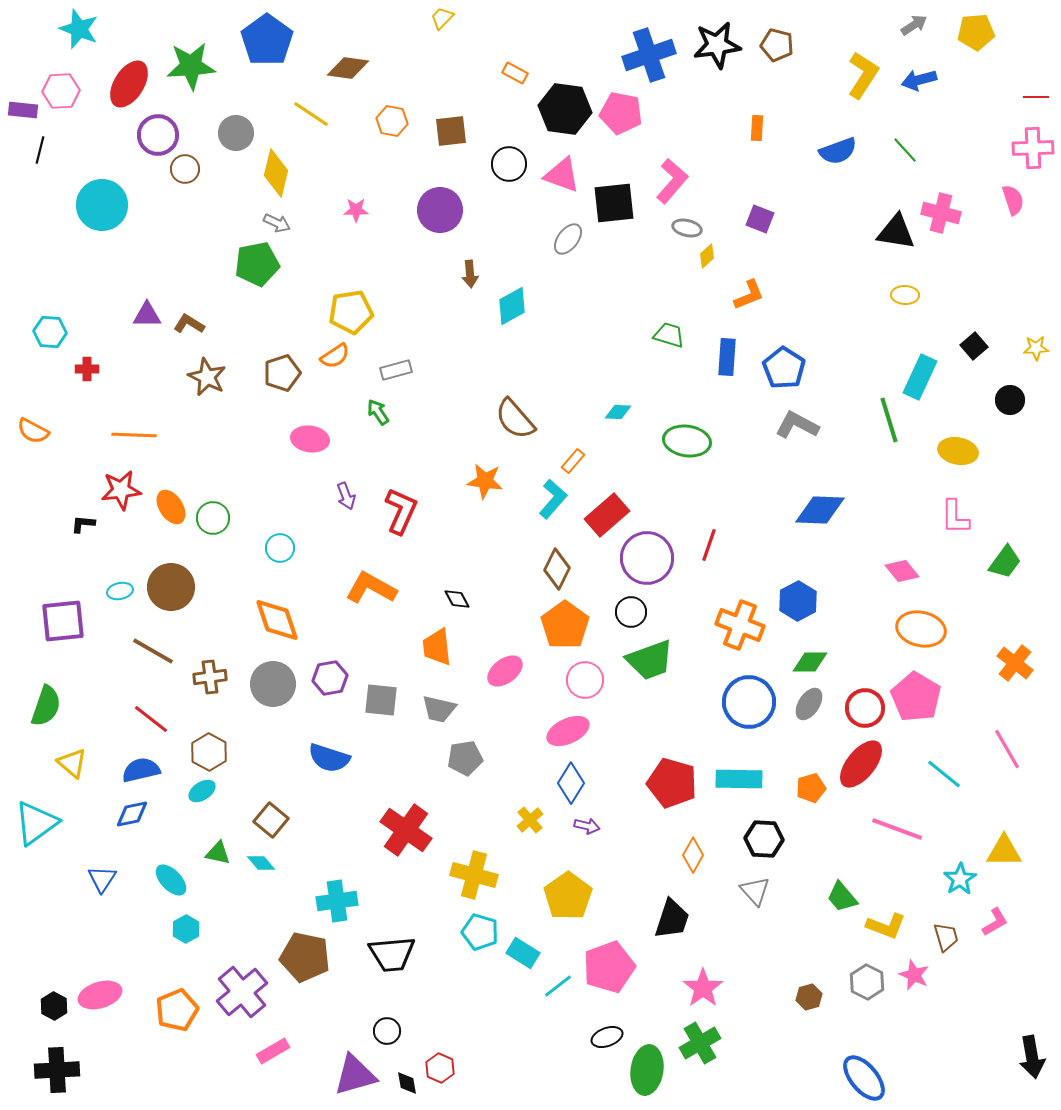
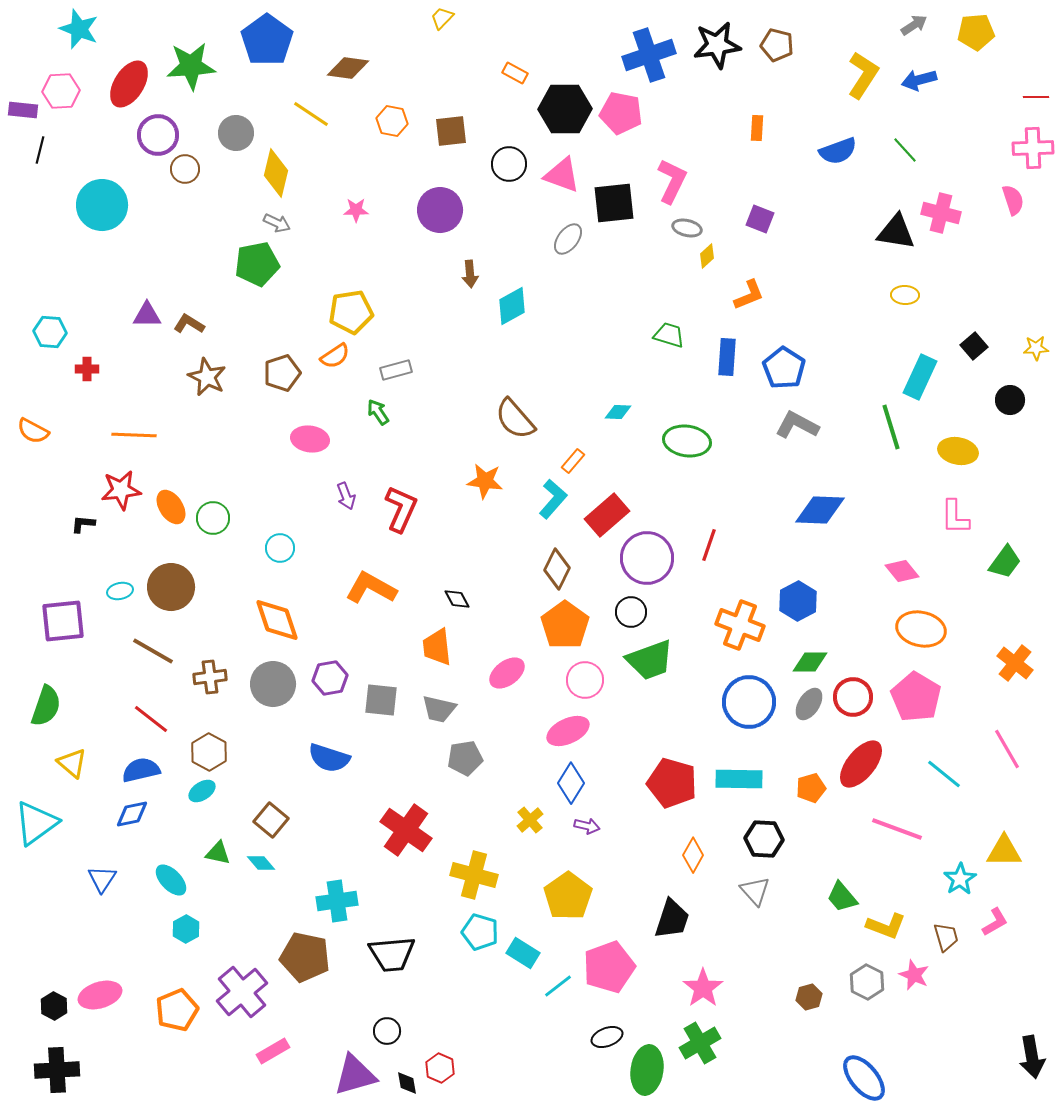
black hexagon at (565, 109): rotated 9 degrees counterclockwise
pink L-shape at (672, 181): rotated 15 degrees counterclockwise
green line at (889, 420): moved 2 px right, 7 px down
red L-shape at (401, 511): moved 2 px up
pink ellipse at (505, 671): moved 2 px right, 2 px down
red circle at (865, 708): moved 12 px left, 11 px up
